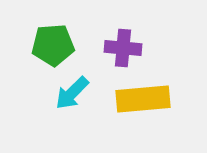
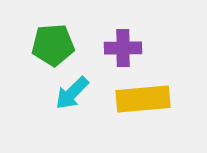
purple cross: rotated 6 degrees counterclockwise
